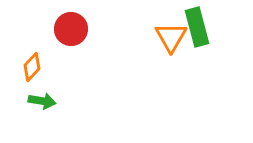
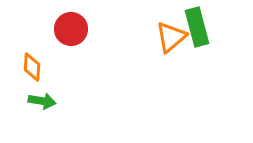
orange triangle: rotated 20 degrees clockwise
orange diamond: rotated 40 degrees counterclockwise
